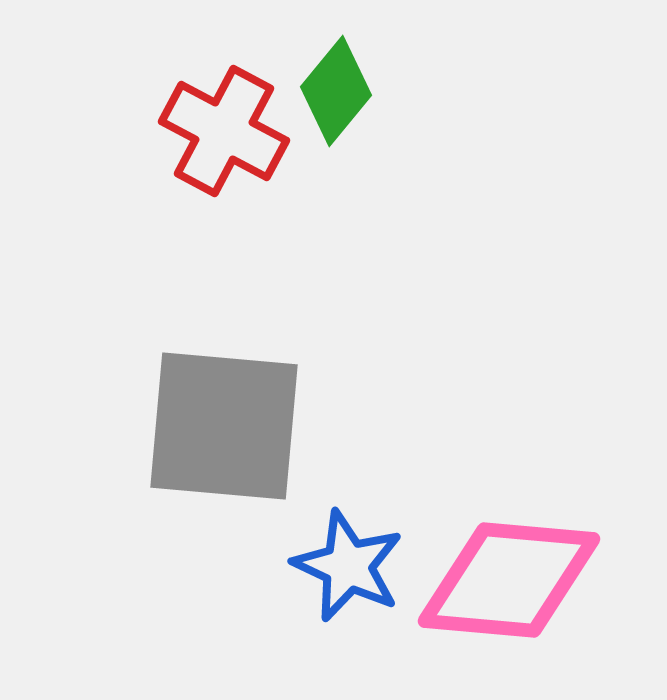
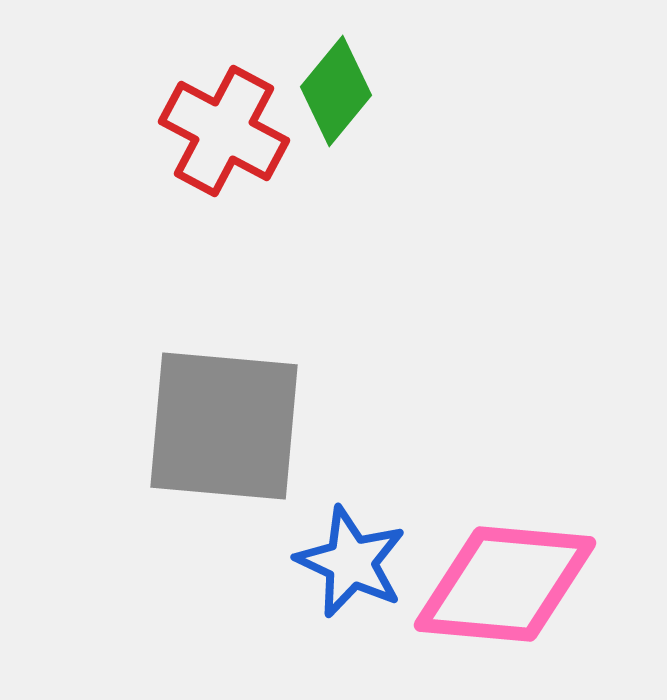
blue star: moved 3 px right, 4 px up
pink diamond: moved 4 px left, 4 px down
